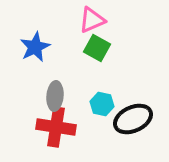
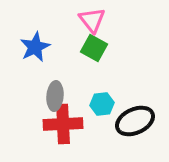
pink triangle: rotated 44 degrees counterclockwise
green square: moved 3 px left
cyan hexagon: rotated 20 degrees counterclockwise
black ellipse: moved 2 px right, 2 px down
red cross: moved 7 px right, 3 px up; rotated 12 degrees counterclockwise
